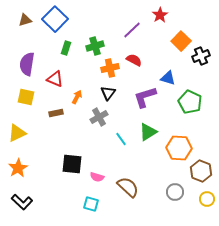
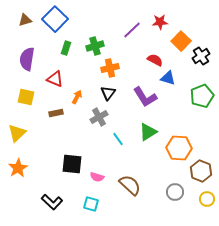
red star: moved 7 px down; rotated 28 degrees clockwise
black cross: rotated 12 degrees counterclockwise
red semicircle: moved 21 px right
purple semicircle: moved 5 px up
purple L-shape: rotated 105 degrees counterclockwise
green pentagon: moved 12 px right, 6 px up; rotated 25 degrees clockwise
yellow triangle: rotated 18 degrees counterclockwise
cyan line: moved 3 px left
brown semicircle: moved 2 px right, 2 px up
black L-shape: moved 30 px right
